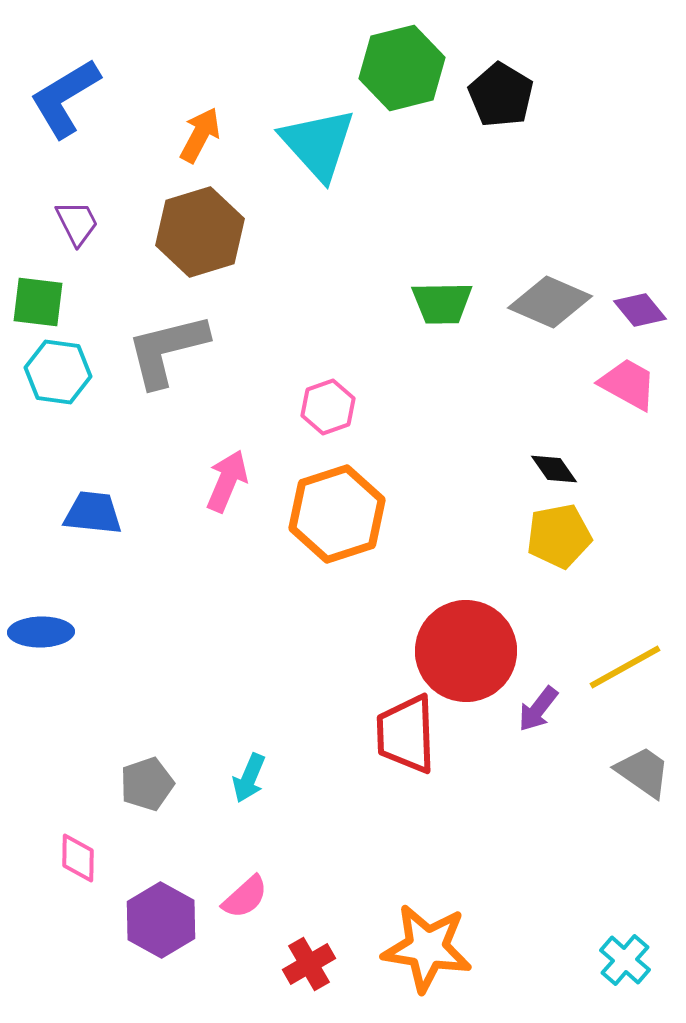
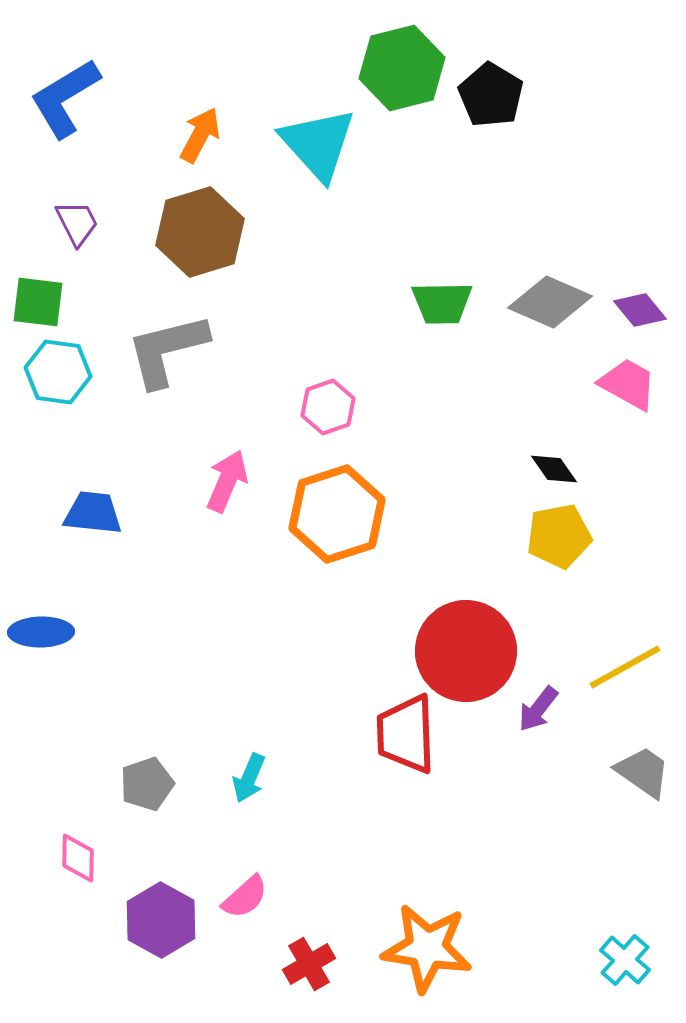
black pentagon: moved 10 px left
